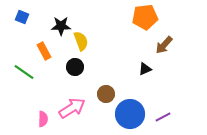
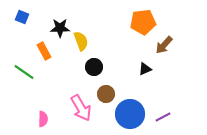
orange pentagon: moved 2 px left, 5 px down
black star: moved 1 px left, 2 px down
black circle: moved 19 px right
pink arrow: moved 9 px right; rotated 92 degrees clockwise
